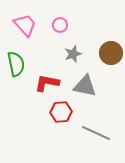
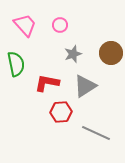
gray triangle: rotated 45 degrees counterclockwise
